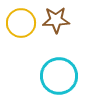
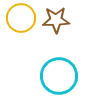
yellow circle: moved 5 px up
